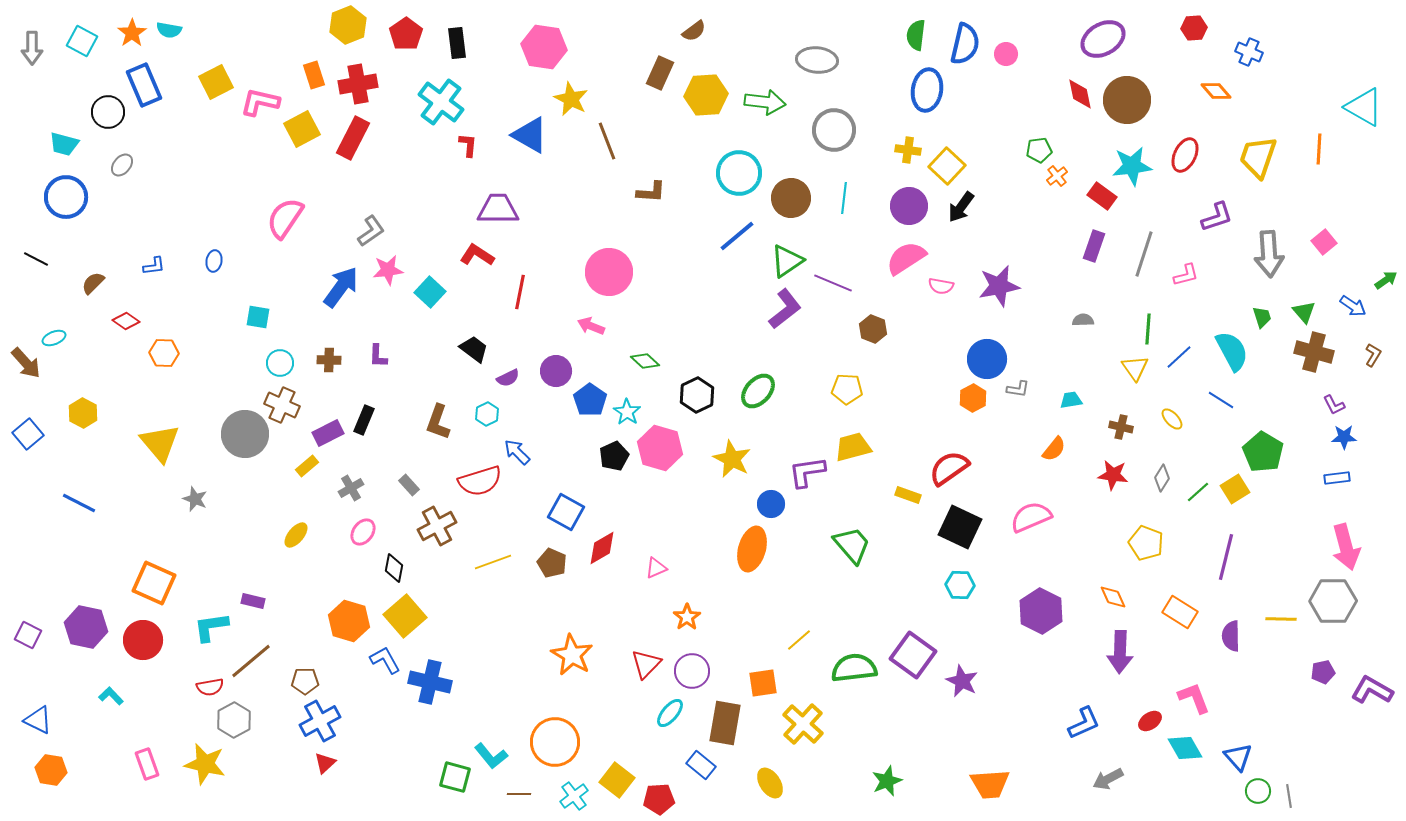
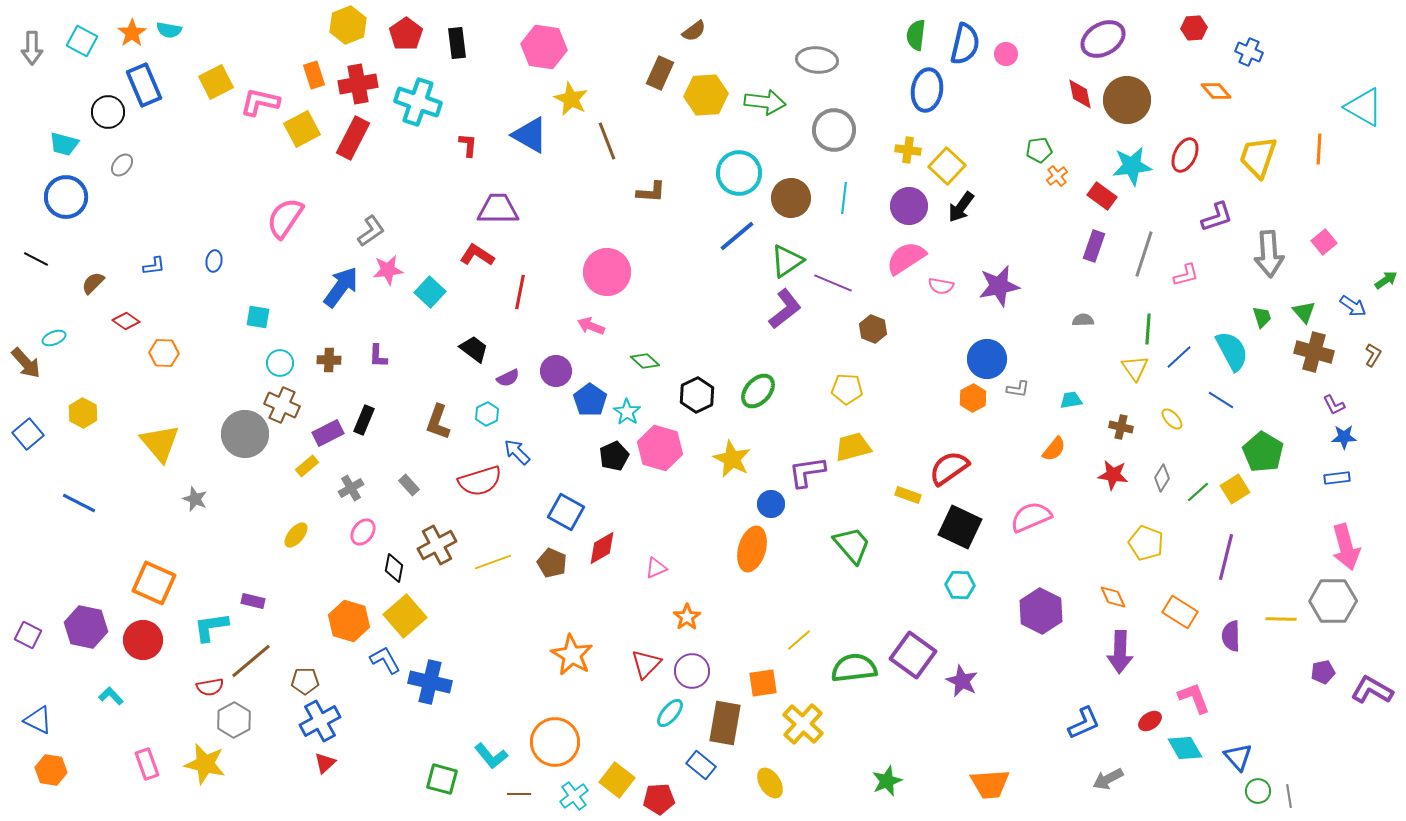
cyan cross at (441, 102): moved 23 px left; rotated 18 degrees counterclockwise
pink circle at (609, 272): moved 2 px left
brown cross at (437, 526): moved 19 px down
green square at (455, 777): moved 13 px left, 2 px down
